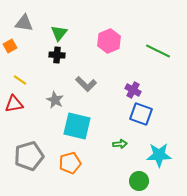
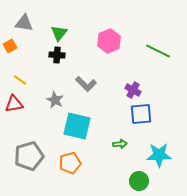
blue square: rotated 25 degrees counterclockwise
